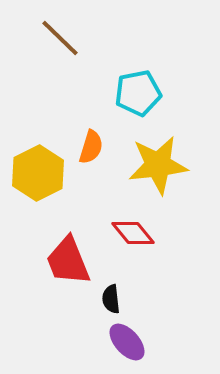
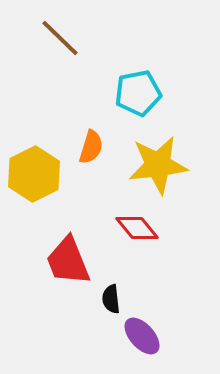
yellow hexagon: moved 4 px left, 1 px down
red diamond: moved 4 px right, 5 px up
purple ellipse: moved 15 px right, 6 px up
